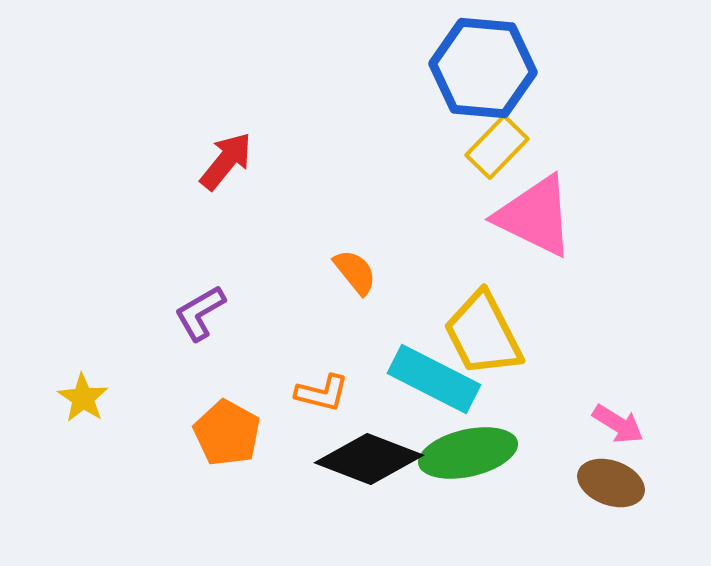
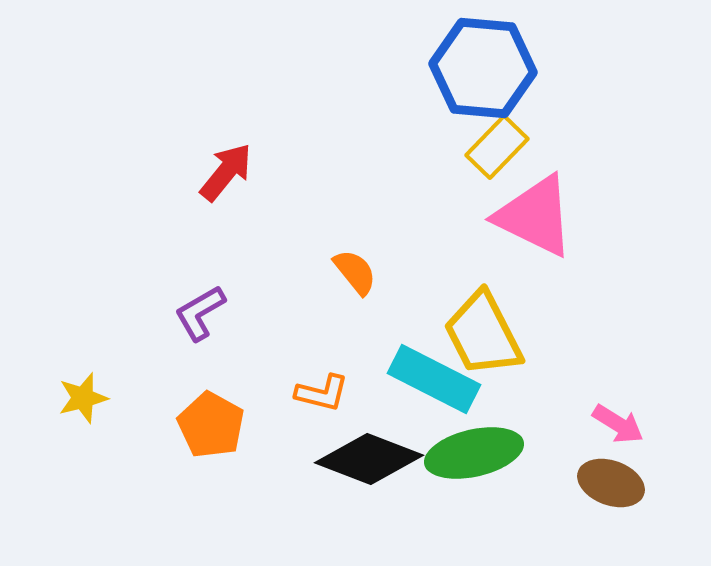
red arrow: moved 11 px down
yellow star: rotated 24 degrees clockwise
orange pentagon: moved 16 px left, 8 px up
green ellipse: moved 6 px right
